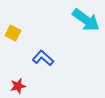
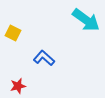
blue L-shape: moved 1 px right
